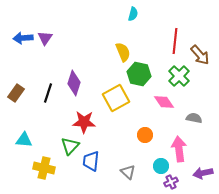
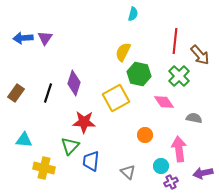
yellow semicircle: rotated 132 degrees counterclockwise
